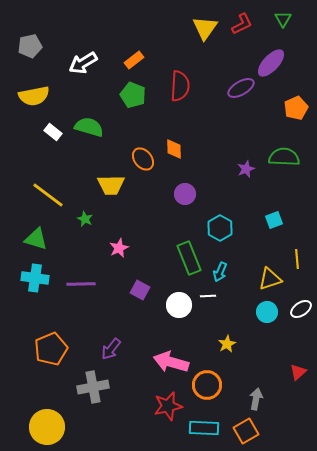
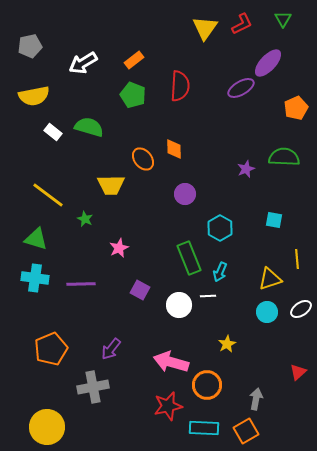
purple ellipse at (271, 63): moved 3 px left
cyan square at (274, 220): rotated 30 degrees clockwise
